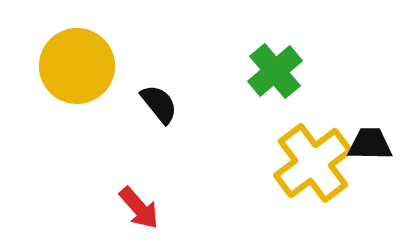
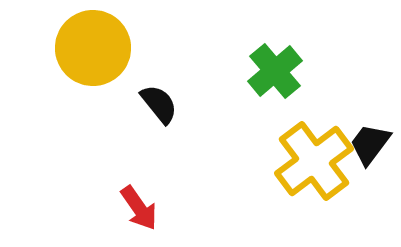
yellow circle: moved 16 px right, 18 px up
black trapezoid: rotated 54 degrees counterclockwise
yellow cross: moved 1 px right, 2 px up
red arrow: rotated 6 degrees clockwise
